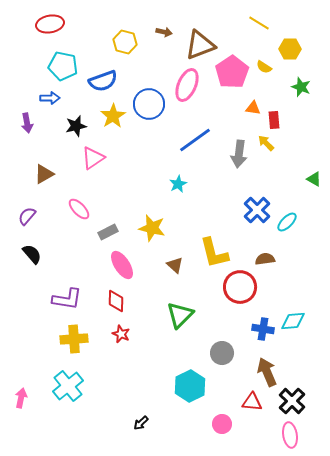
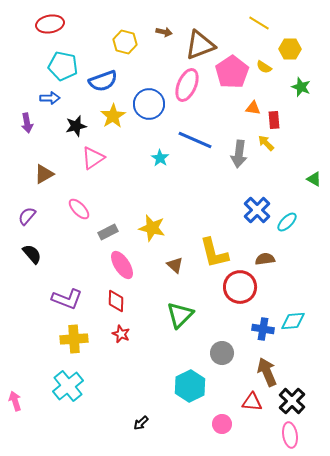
blue line at (195, 140): rotated 60 degrees clockwise
cyan star at (178, 184): moved 18 px left, 26 px up; rotated 12 degrees counterclockwise
purple L-shape at (67, 299): rotated 12 degrees clockwise
pink arrow at (21, 398): moved 6 px left, 3 px down; rotated 30 degrees counterclockwise
